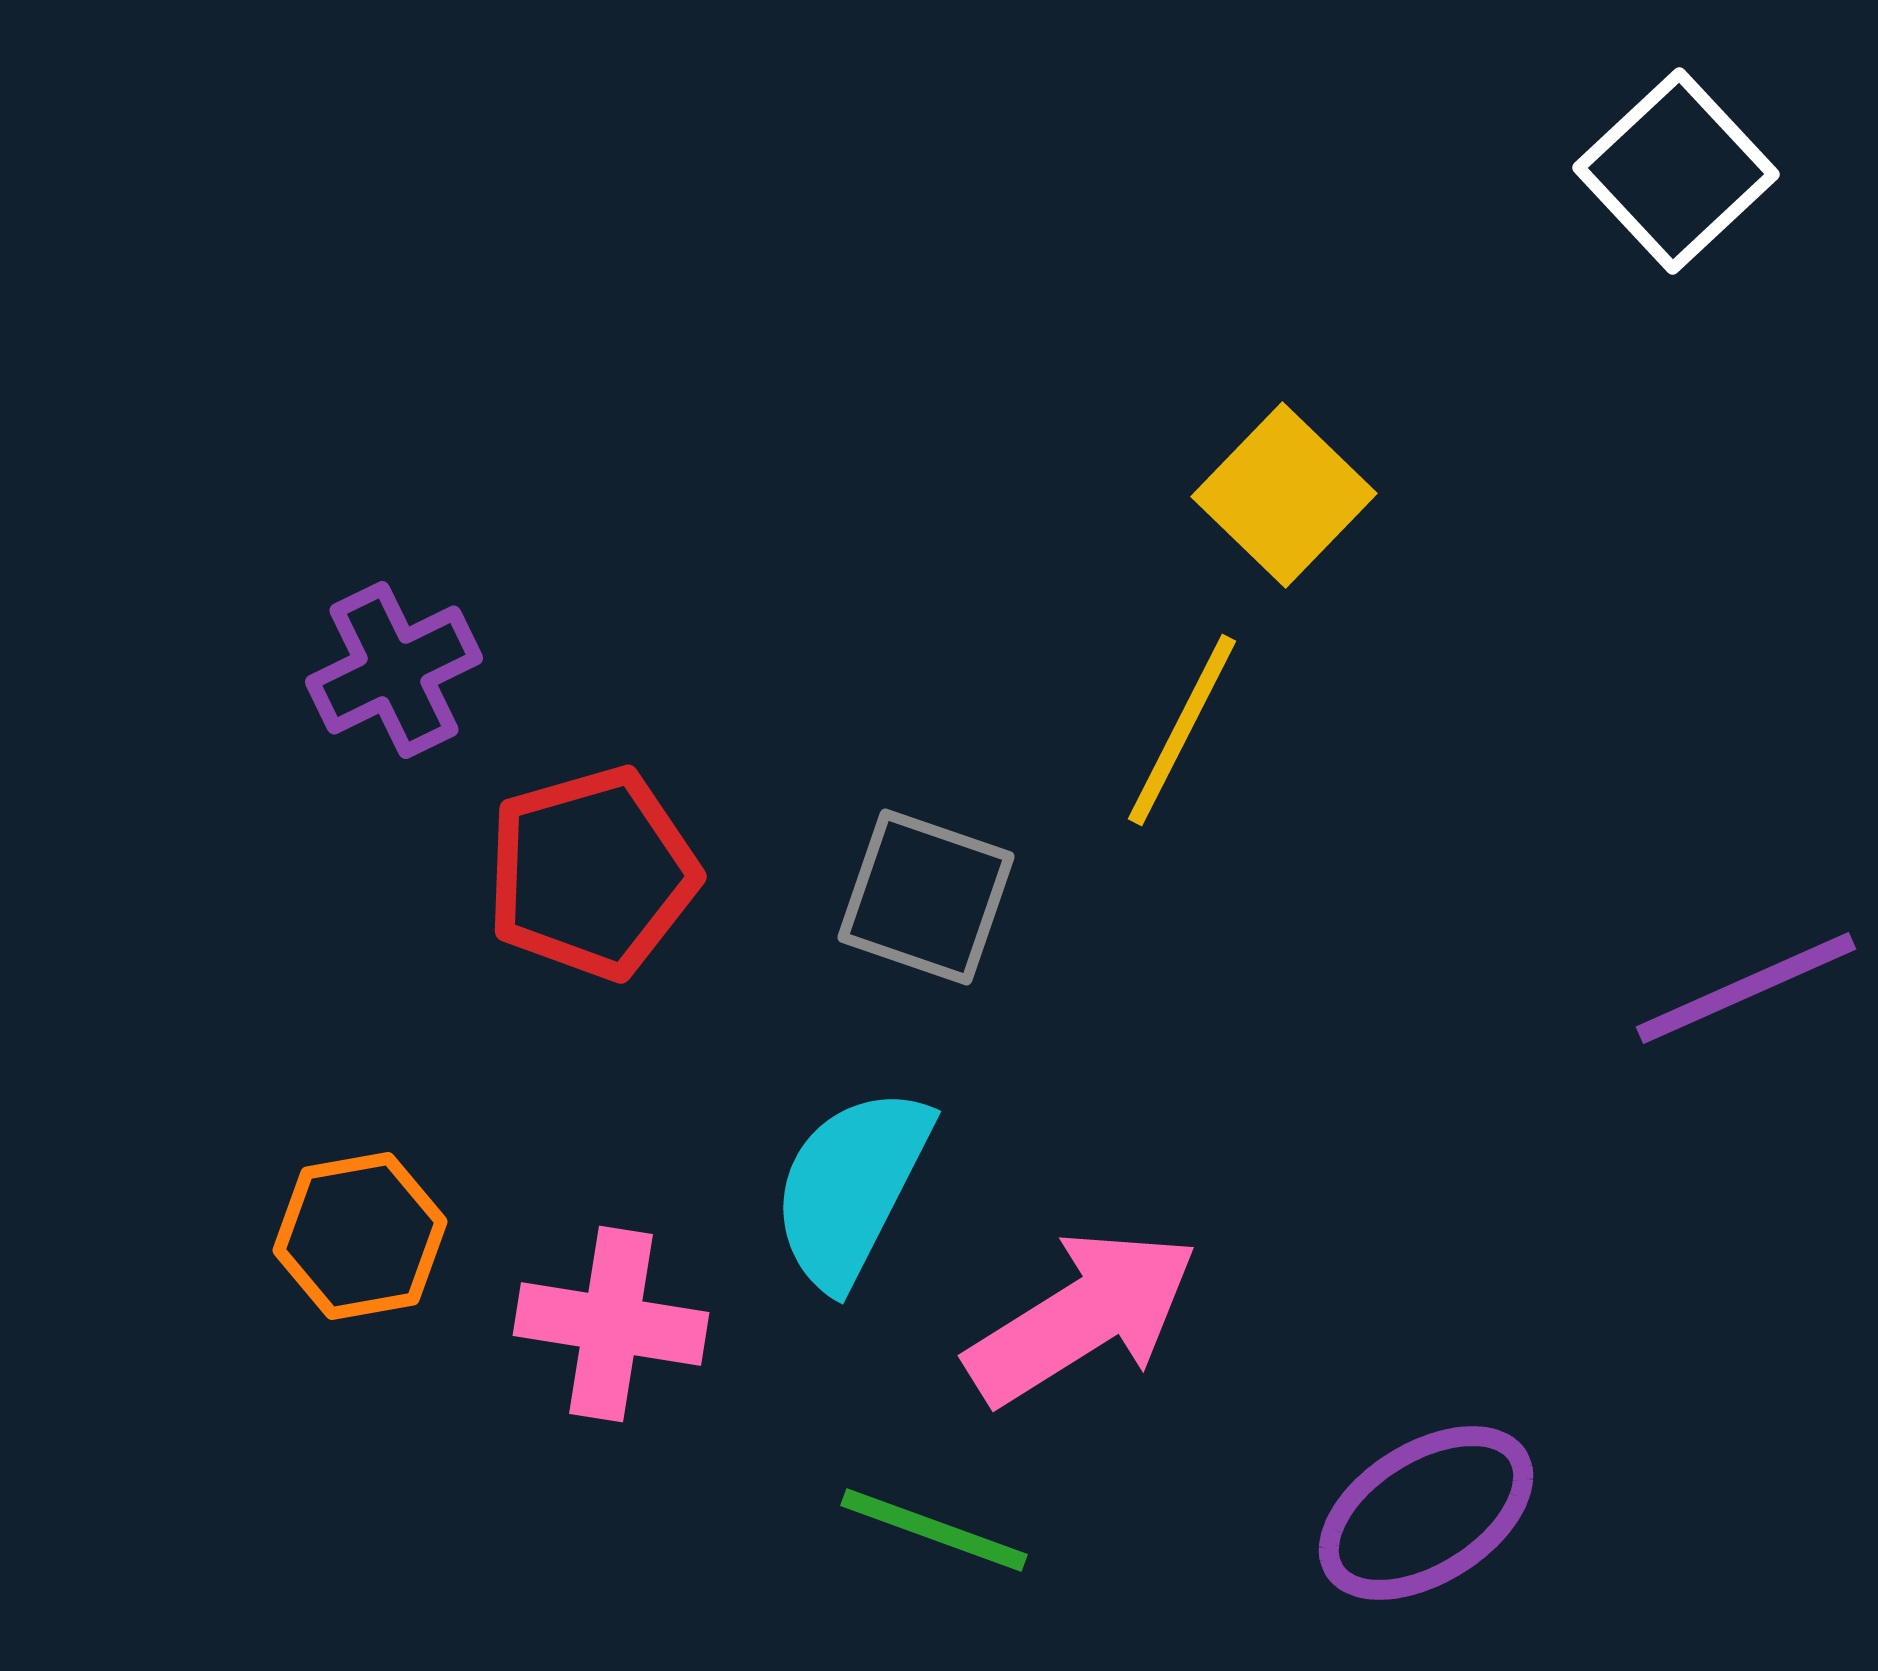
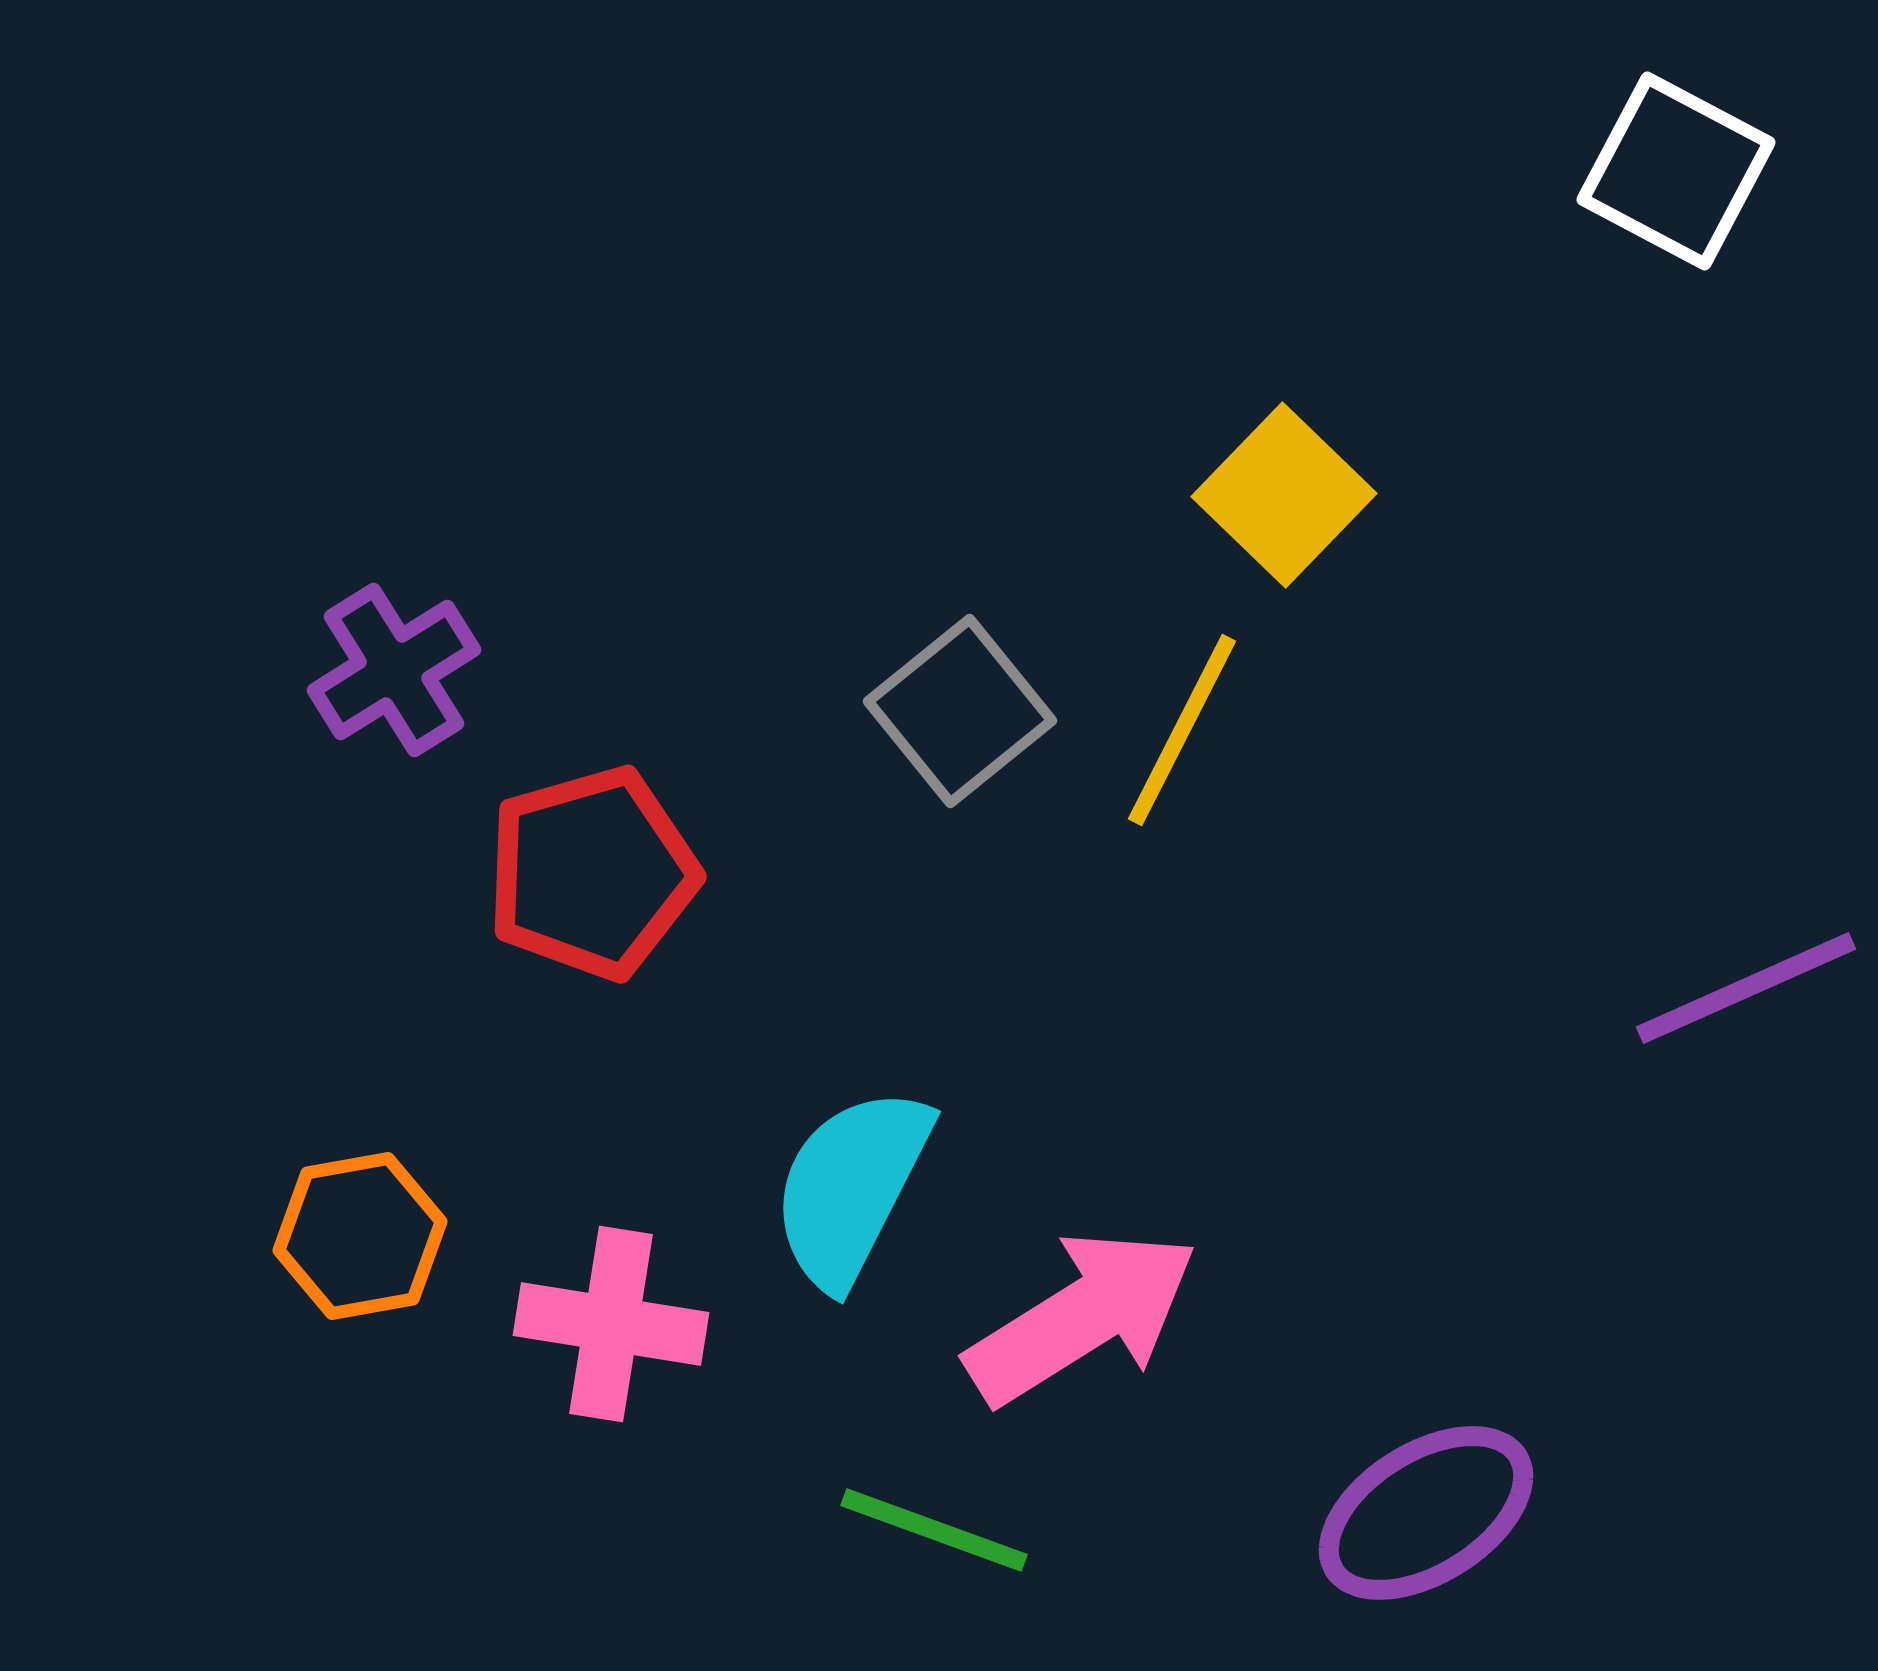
white square: rotated 19 degrees counterclockwise
purple cross: rotated 6 degrees counterclockwise
gray square: moved 34 px right, 186 px up; rotated 32 degrees clockwise
